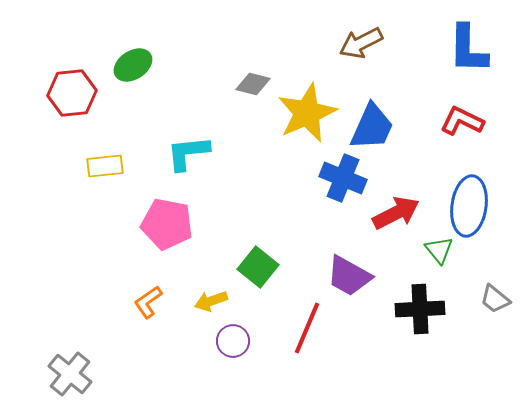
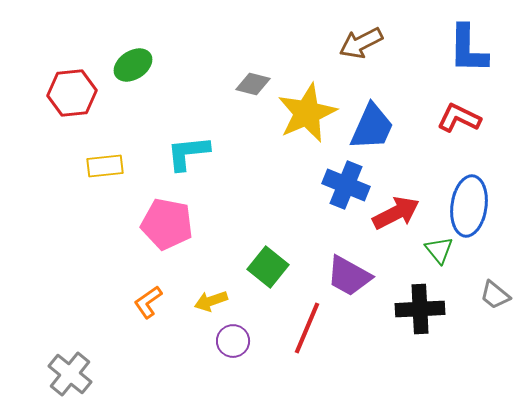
red L-shape: moved 3 px left, 3 px up
blue cross: moved 3 px right, 7 px down
green square: moved 10 px right
gray trapezoid: moved 4 px up
